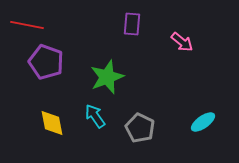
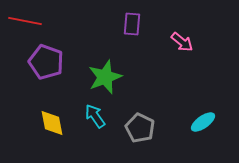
red line: moved 2 px left, 4 px up
green star: moved 2 px left
